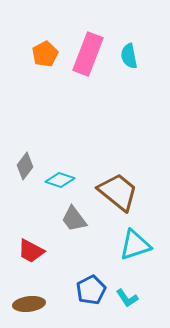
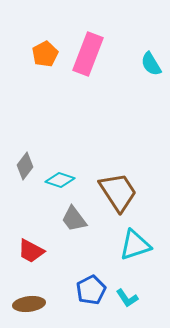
cyan semicircle: moved 22 px right, 8 px down; rotated 20 degrees counterclockwise
brown trapezoid: rotated 18 degrees clockwise
